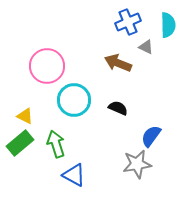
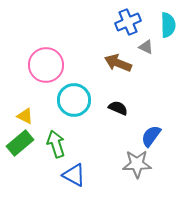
pink circle: moved 1 px left, 1 px up
gray star: rotated 8 degrees clockwise
